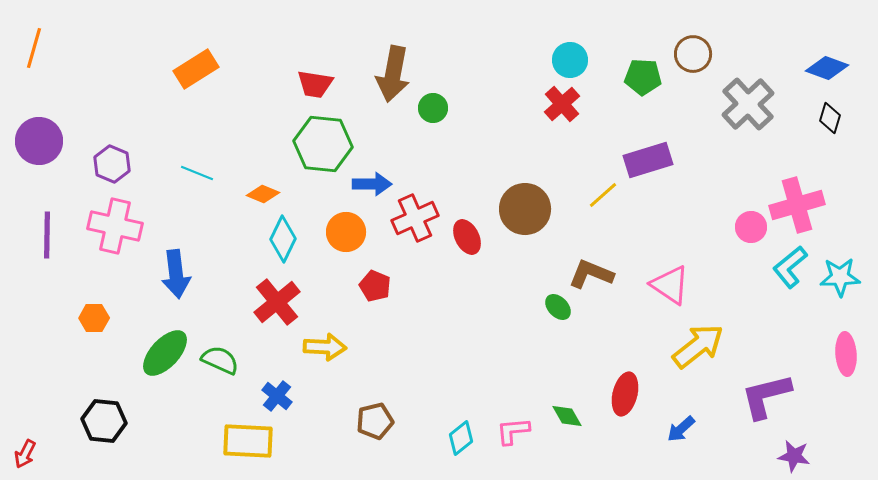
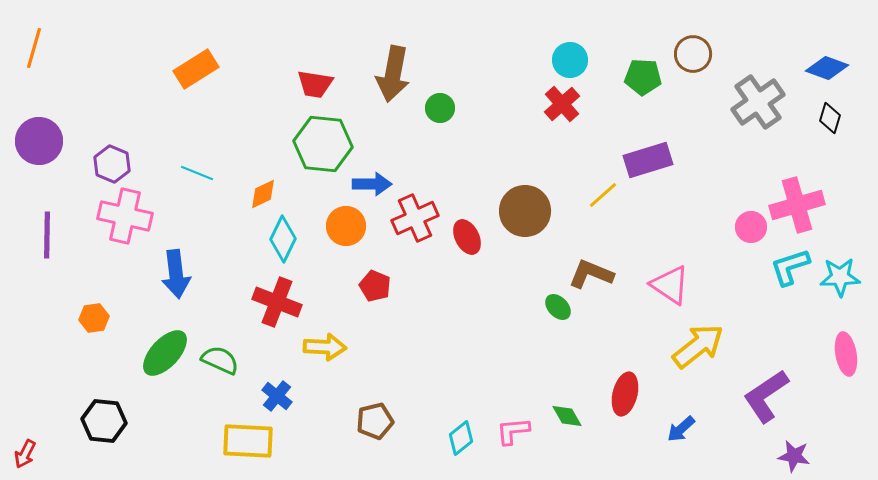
gray cross at (748, 104): moved 10 px right, 2 px up; rotated 8 degrees clockwise
green circle at (433, 108): moved 7 px right
orange diamond at (263, 194): rotated 48 degrees counterclockwise
brown circle at (525, 209): moved 2 px down
pink cross at (115, 226): moved 10 px right, 10 px up
orange circle at (346, 232): moved 6 px up
cyan L-shape at (790, 267): rotated 21 degrees clockwise
red cross at (277, 302): rotated 30 degrees counterclockwise
orange hexagon at (94, 318): rotated 8 degrees counterclockwise
pink ellipse at (846, 354): rotated 6 degrees counterclockwise
purple L-shape at (766, 396): rotated 20 degrees counterclockwise
